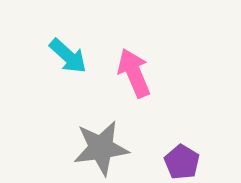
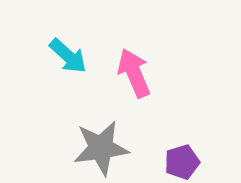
purple pentagon: rotated 24 degrees clockwise
